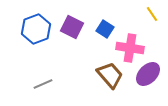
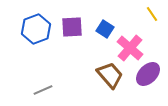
purple square: rotated 30 degrees counterclockwise
pink cross: rotated 32 degrees clockwise
gray line: moved 6 px down
